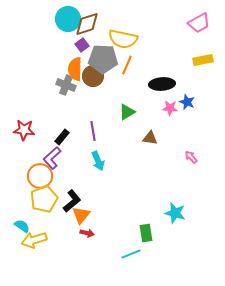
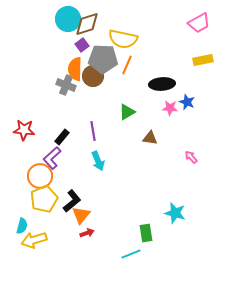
cyan semicircle: rotated 70 degrees clockwise
red arrow: rotated 32 degrees counterclockwise
